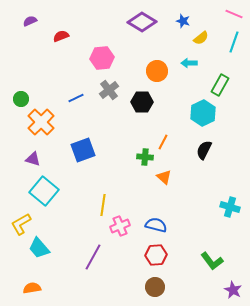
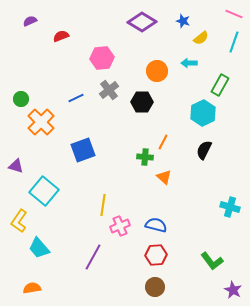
purple triangle: moved 17 px left, 7 px down
yellow L-shape: moved 2 px left, 3 px up; rotated 25 degrees counterclockwise
